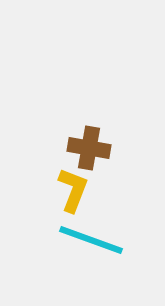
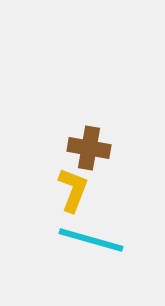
cyan line: rotated 4 degrees counterclockwise
